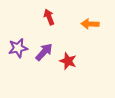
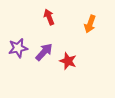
orange arrow: rotated 72 degrees counterclockwise
